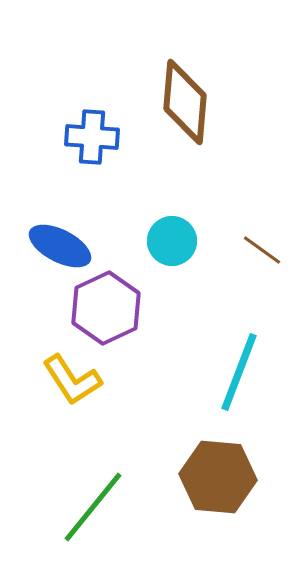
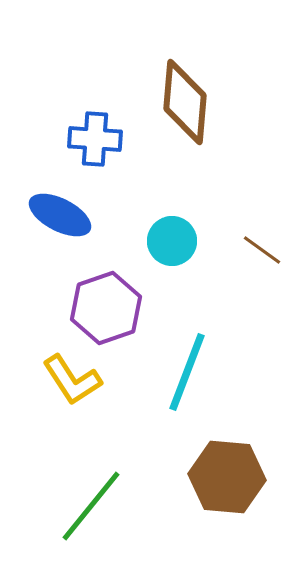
blue cross: moved 3 px right, 2 px down
blue ellipse: moved 31 px up
purple hexagon: rotated 6 degrees clockwise
cyan line: moved 52 px left
brown hexagon: moved 9 px right
green line: moved 2 px left, 1 px up
